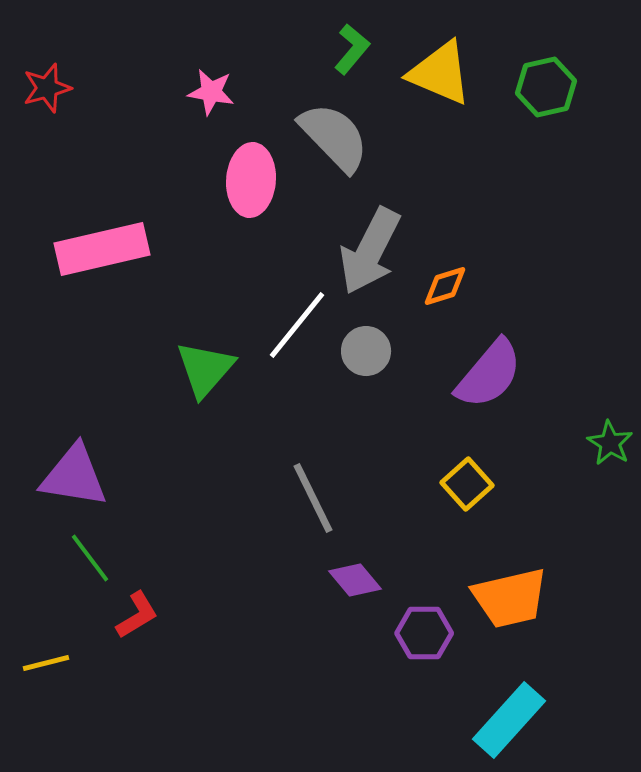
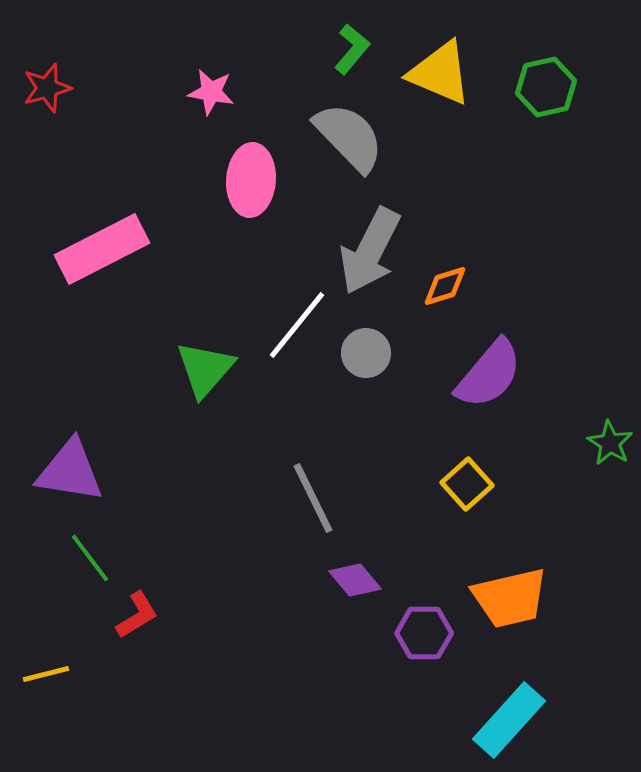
gray semicircle: moved 15 px right
pink rectangle: rotated 14 degrees counterclockwise
gray circle: moved 2 px down
purple triangle: moved 4 px left, 5 px up
yellow line: moved 11 px down
